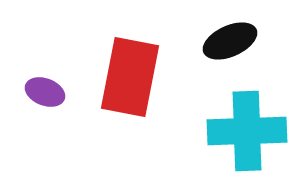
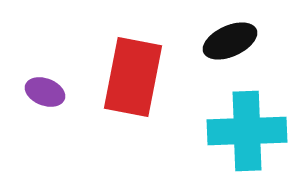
red rectangle: moved 3 px right
